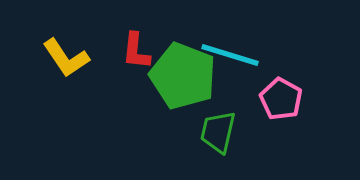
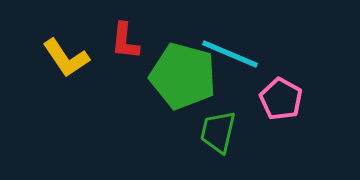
red L-shape: moved 11 px left, 10 px up
cyan line: moved 1 px up; rotated 6 degrees clockwise
green pentagon: rotated 6 degrees counterclockwise
